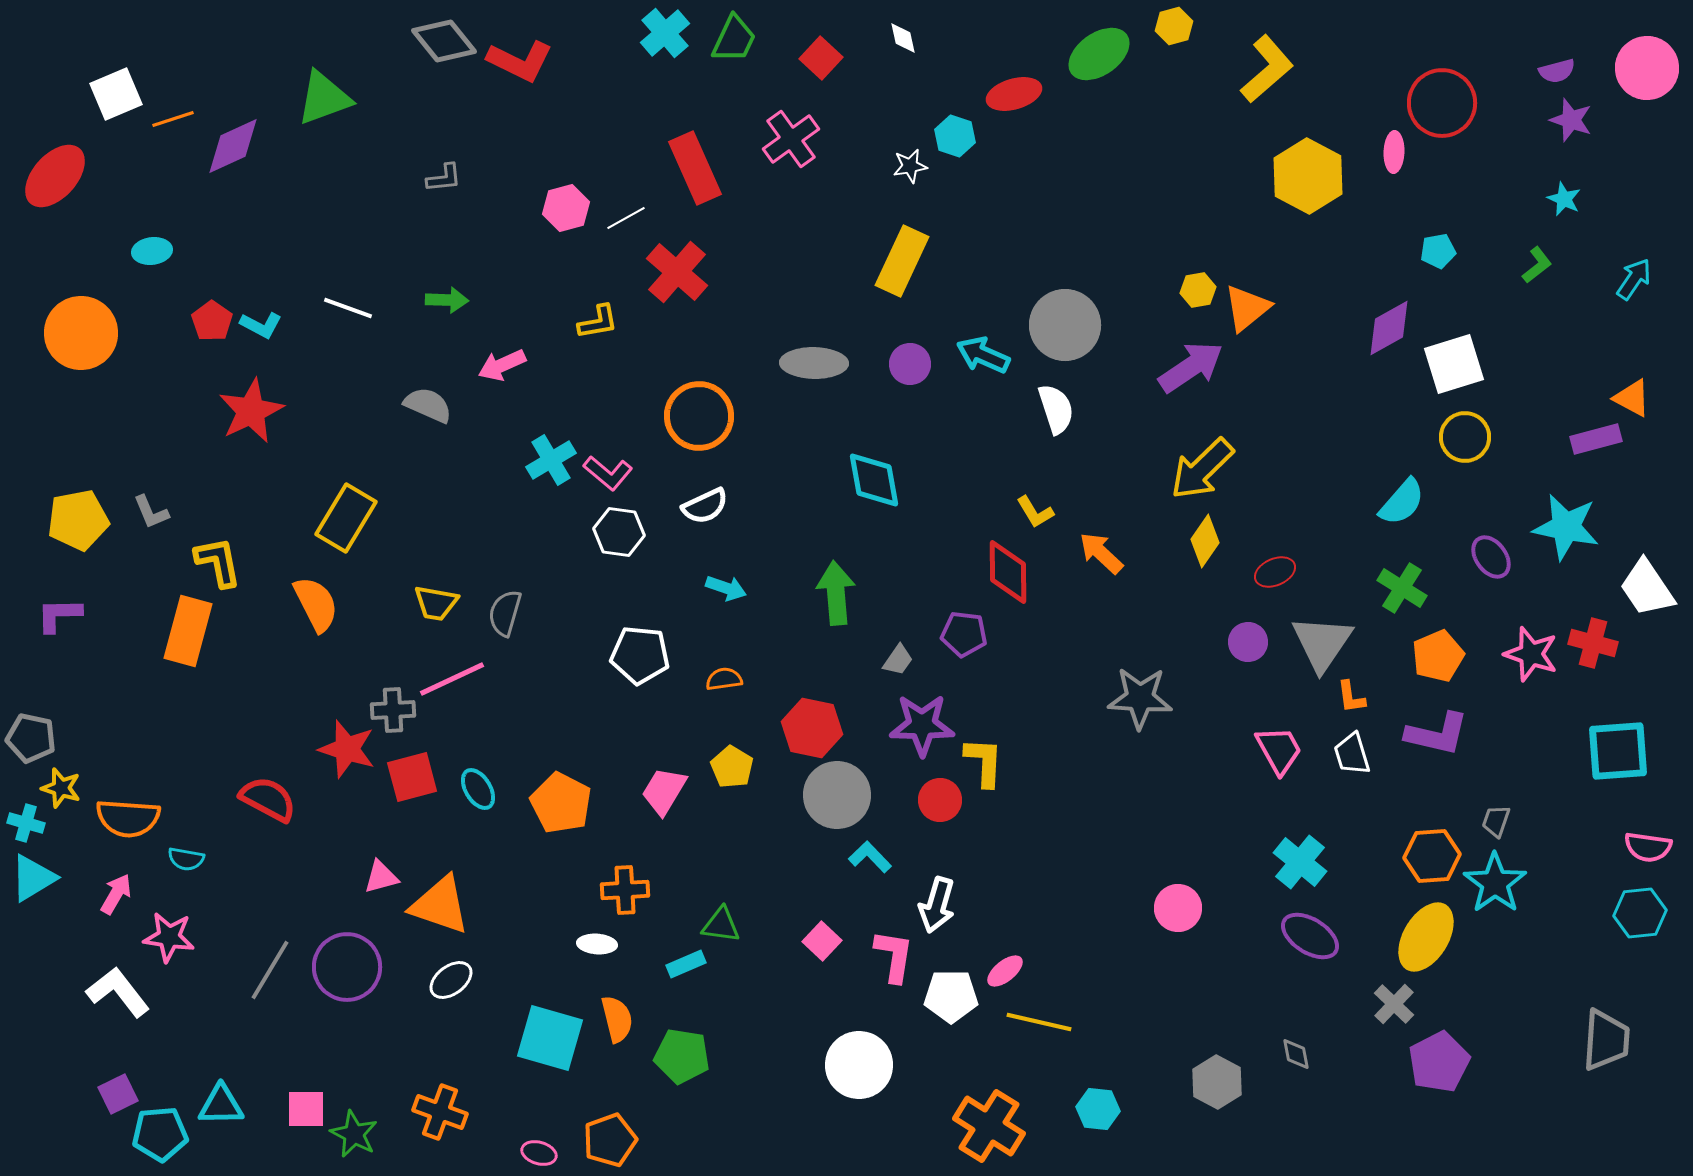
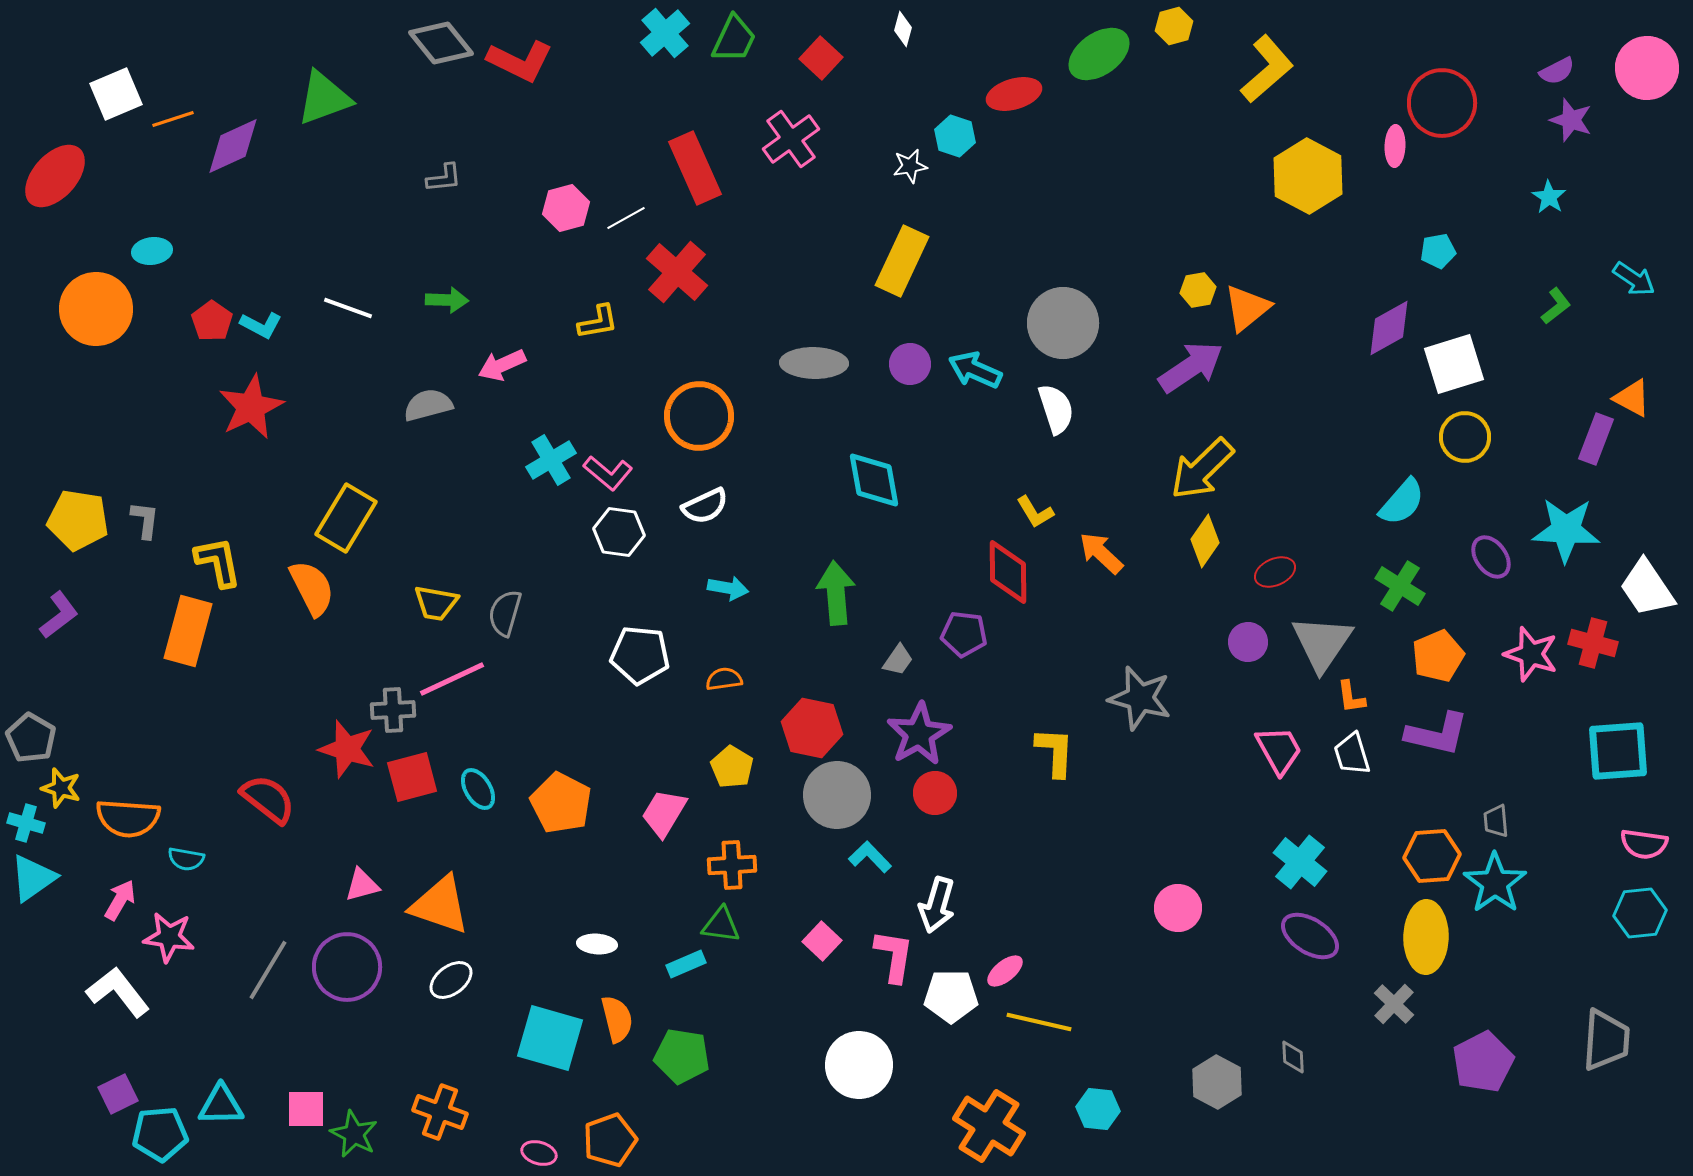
white diamond at (903, 38): moved 9 px up; rotated 28 degrees clockwise
gray diamond at (444, 41): moved 3 px left, 2 px down
purple semicircle at (1557, 71): rotated 12 degrees counterclockwise
pink ellipse at (1394, 152): moved 1 px right, 6 px up
cyan star at (1564, 199): moved 15 px left, 2 px up; rotated 8 degrees clockwise
green L-shape at (1537, 265): moved 19 px right, 41 px down
cyan arrow at (1634, 279): rotated 90 degrees clockwise
gray circle at (1065, 325): moved 2 px left, 2 px up
orange circle at (81, 333): moved 15 px right, 24 px up
cyan arrow at (983, 355): moved 8 px left, 15 px down
gray semicircle at (428, 405): rotated 39 degrees counterclockwise
red star at (251, 411): moved 4 px up
purple rectangle at (1596, 439): rotated 54 degrees counterclockwise
gray L-shape at (151, 512): moved 6 px left, 8 px down; rotated 150 degrees counterclockwise
yellow pentagon at (78, 520): rotated 20 degrees clockwise
cyan star at (1566, 527): moved 3 px down; rotated 8 degrees counterclockwise
cyan arrow at (726, 588): moved 2 px right; rotated 9 degrees counterclockwise
green cross at (1402, 588): moved 2 px left, 2 px up
orange semicircle at (316, 604): moved 4 px left, 16 px up
purple L-shape at (59, 615): rotated 144 degrees clockwise
gray star at (1140, 698): rotated 12 degrees clockwise
purple star at (922, 725): moved 3 px left, 9 px down; rotated 30 degrees counterclockwise
gray pentagon at (31, 738): rotated 18 degrees clockwise
yellow L-shape at (984, 762): moved 71 px right, 10 px up
pink trapezoid at (664, 791): moved 22 px down
red semicircle at (268, 799): rotated 10 degrees clockwise
red circle at (940, 800): moved 5 px left, 7 px up
gray trapezoid at (1496, 821): rotated 24 degrees counterclockwise
pink semicircle at (1648, 847): moved 4 px left, 3 px up
pink triangle at (381, 877): moved 19 px left, 8 px down
cyan triangle at (33, 878): rotated 4 degrees counterclockwise
orange cross at (625, 890): moved 107 px right, 25 px up
pink arrow at (116, 894): moved 4 px right, 6 px down
yellow ellipse at (1426, 937): rotated 30 degrees counterclockwise
gray line at (270, 970): moved 2 px left
gray diamond at (1296, 1054): moved 3 px left, 3 px down; rotated 8 degrees clockwise
purple pentagon at (1439, 1062): moved 44 px right
